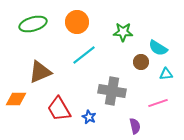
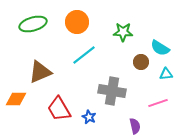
cyan semicircle: moved 2 px right
